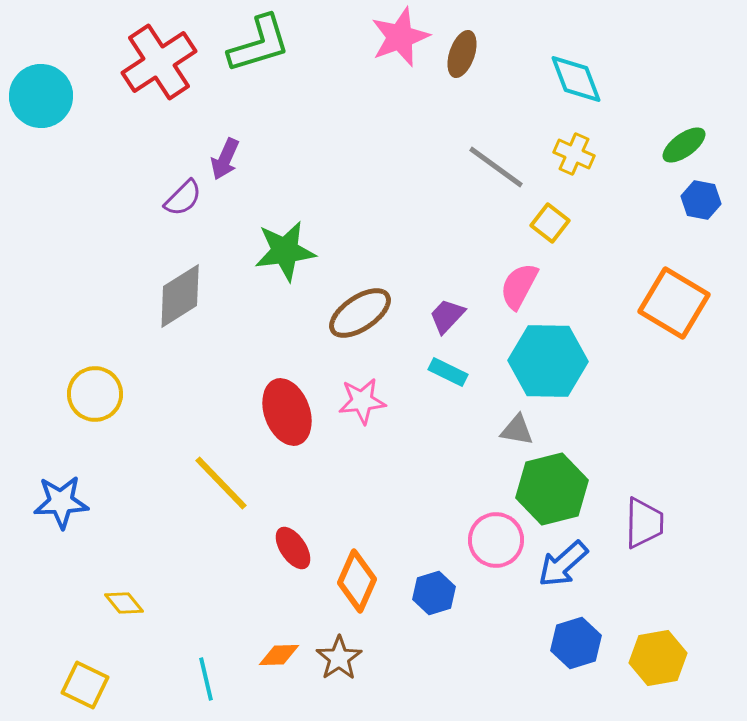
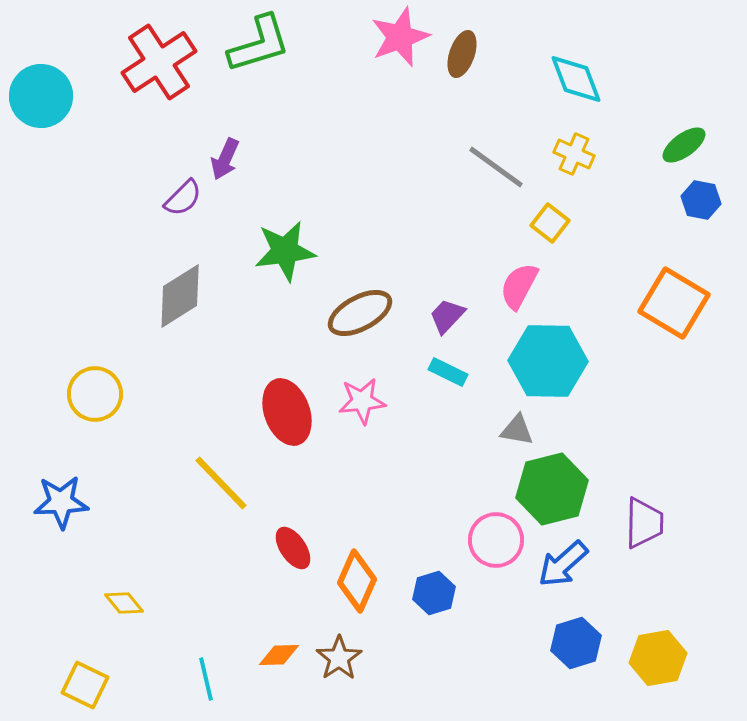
brown ellipse at (360, 313): rotated 6 degrees clockwise
